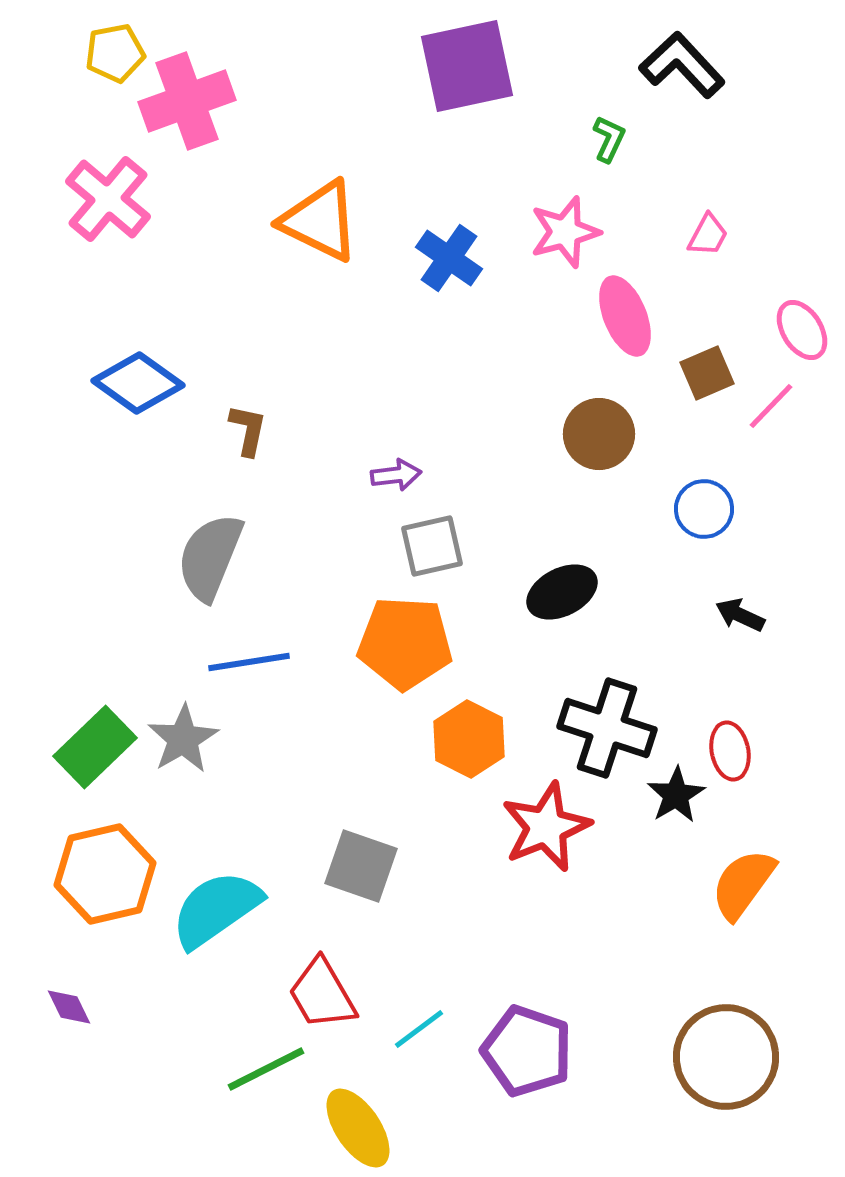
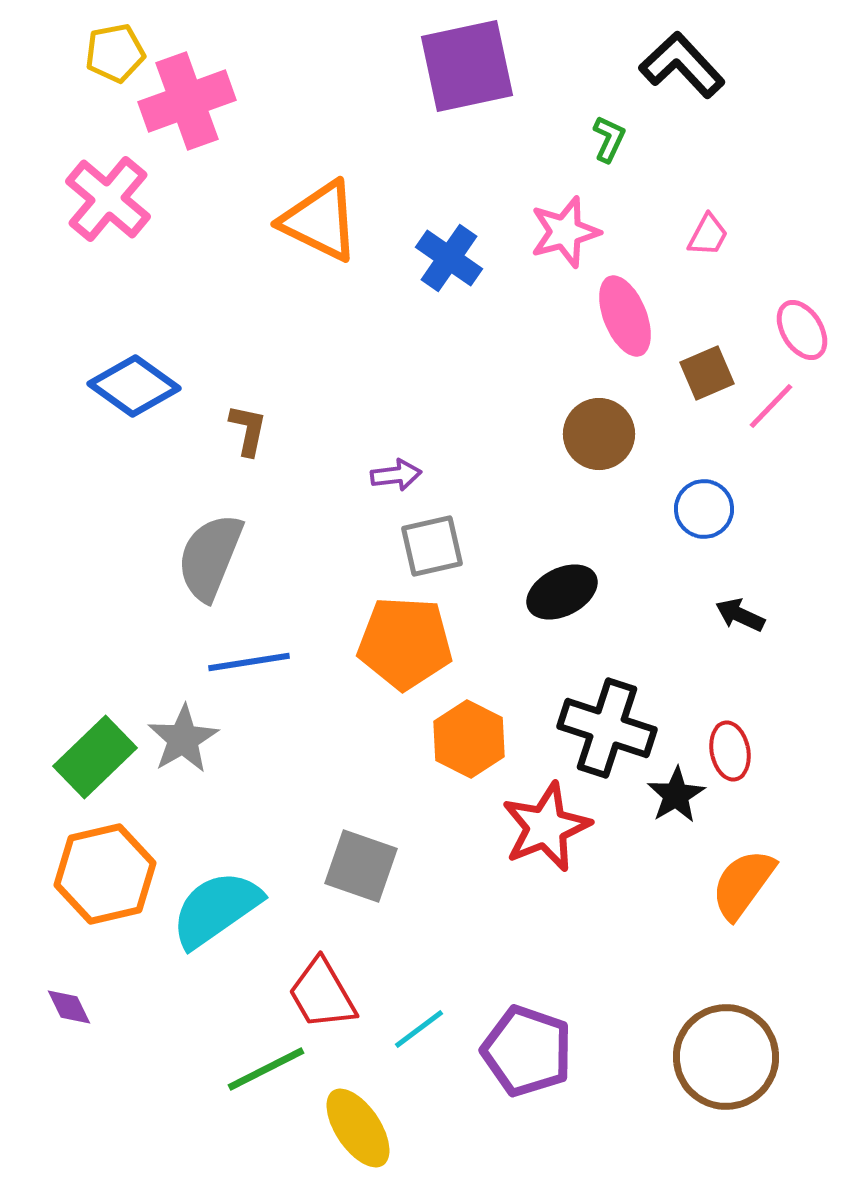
blue diamond at (138, 383): moved 4 px left, 3 px down
green rectangle at (95, 747): moved 10 px down
